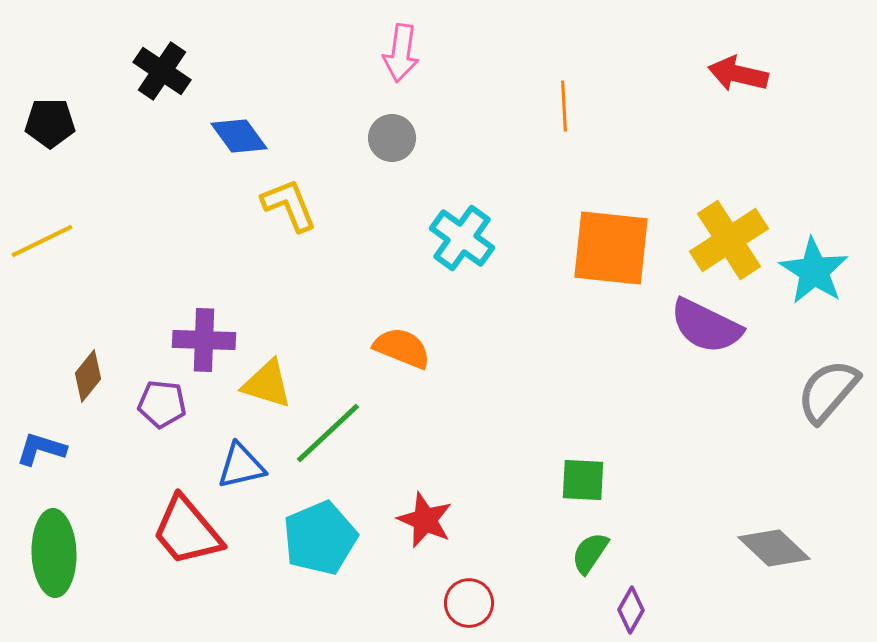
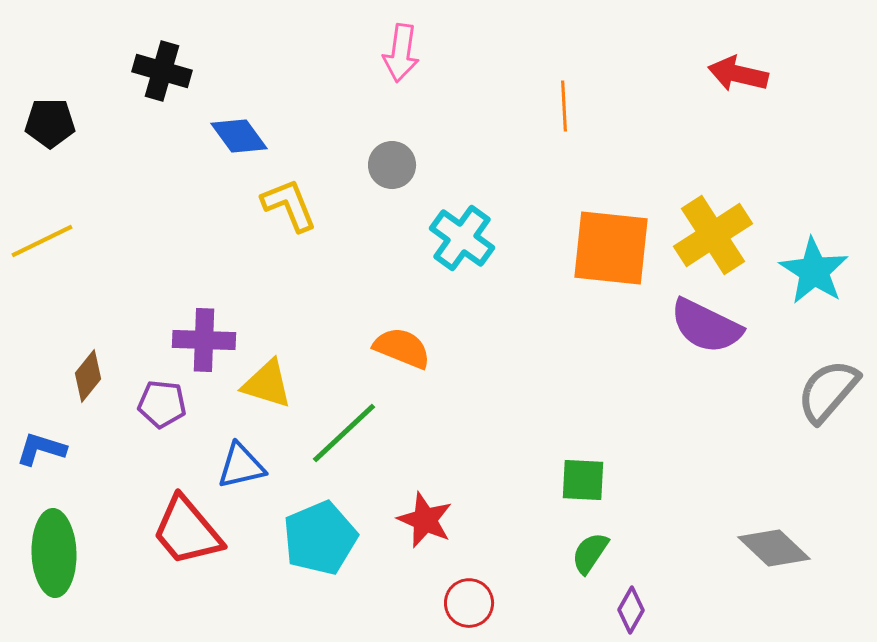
black cross: rotated 18 degrees counterclockwise
gray circle: moved 27 px down
yellow cross: moved 16 px left, 5 px up
green line: moved 16 px right
